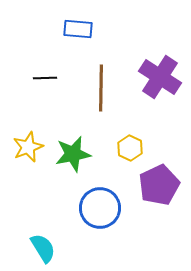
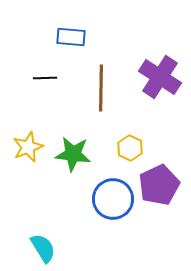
blue rectangle: moved 7 px left, 8 px down
green star: rotated 18 degrees clockwise
blue circle: moved 13 px right, 9 px up
